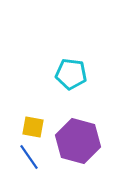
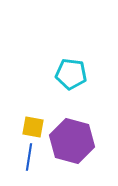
purple hexagon: moved 6 px left
blue line: rotated 44 degrees clockwise
